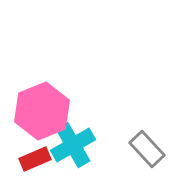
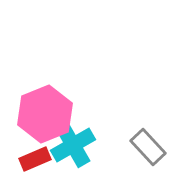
pink hexagon: moved 3 px right, 3 px down
gray rectangle: moved 1 px right, 2 px up
